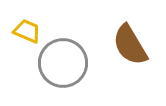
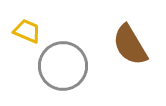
gray circle: moved 3 px down
